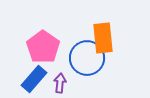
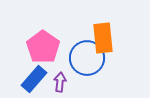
purple arrow: moved 1 px up
